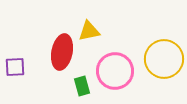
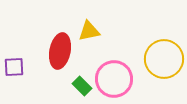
red ellipse: moved 2 px left, 1 px up
purple square: moved 1 px left
pink circle: moved 1 px left, 8 px down
green rectangle: rotated 30 degrees counterclockwise
